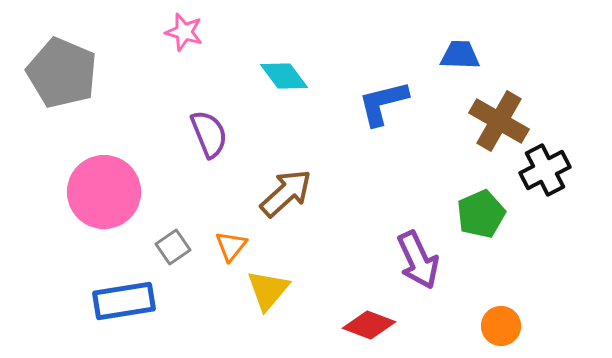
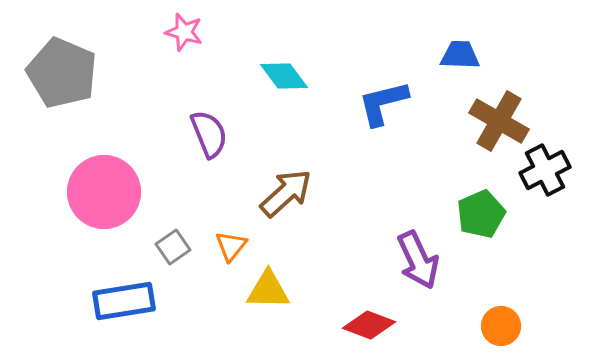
yellow triangle: rotated 51 degrees clockwise
